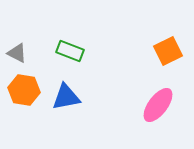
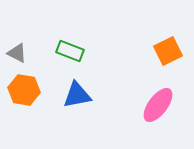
blue triangle: moved 11 px right, 2 px up
